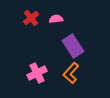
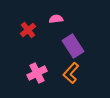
red cross: moved 3 px left, 12 px down
